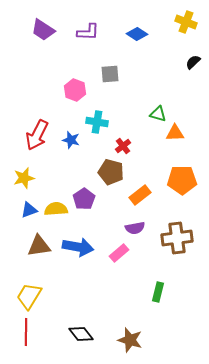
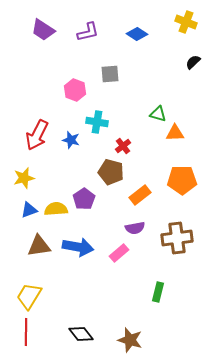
purple L-shape: rotated 15 degrees counterclockwise
